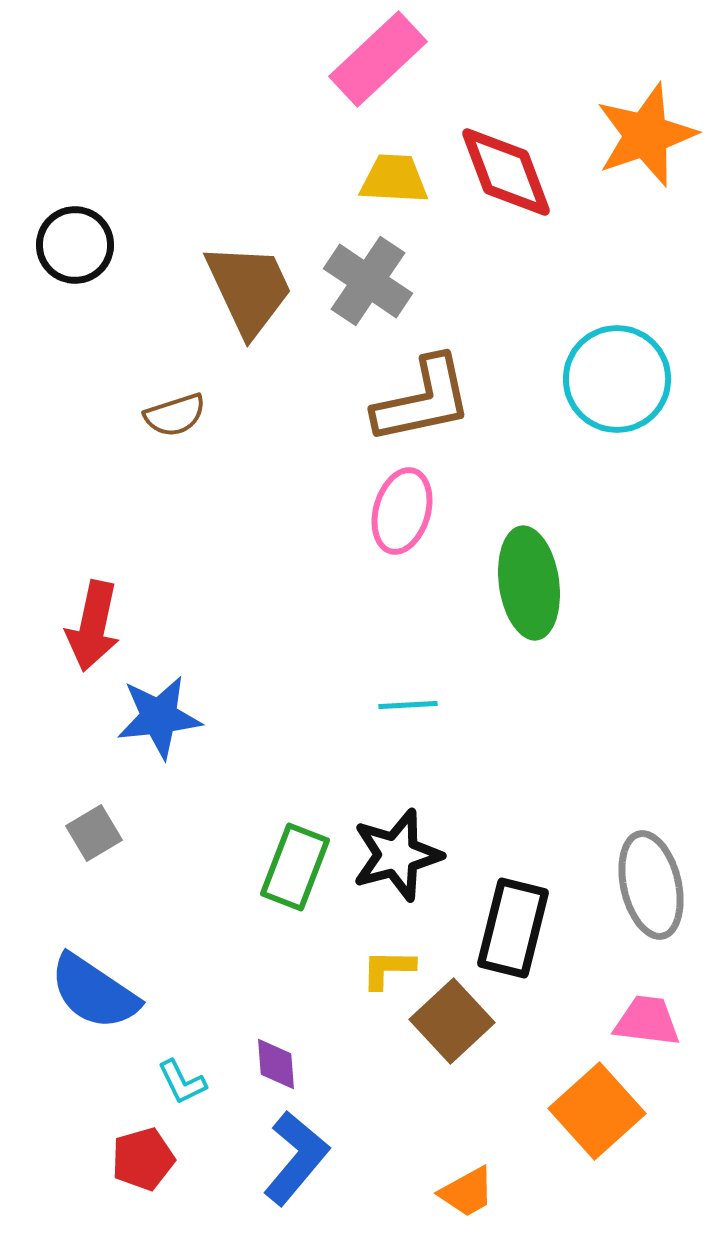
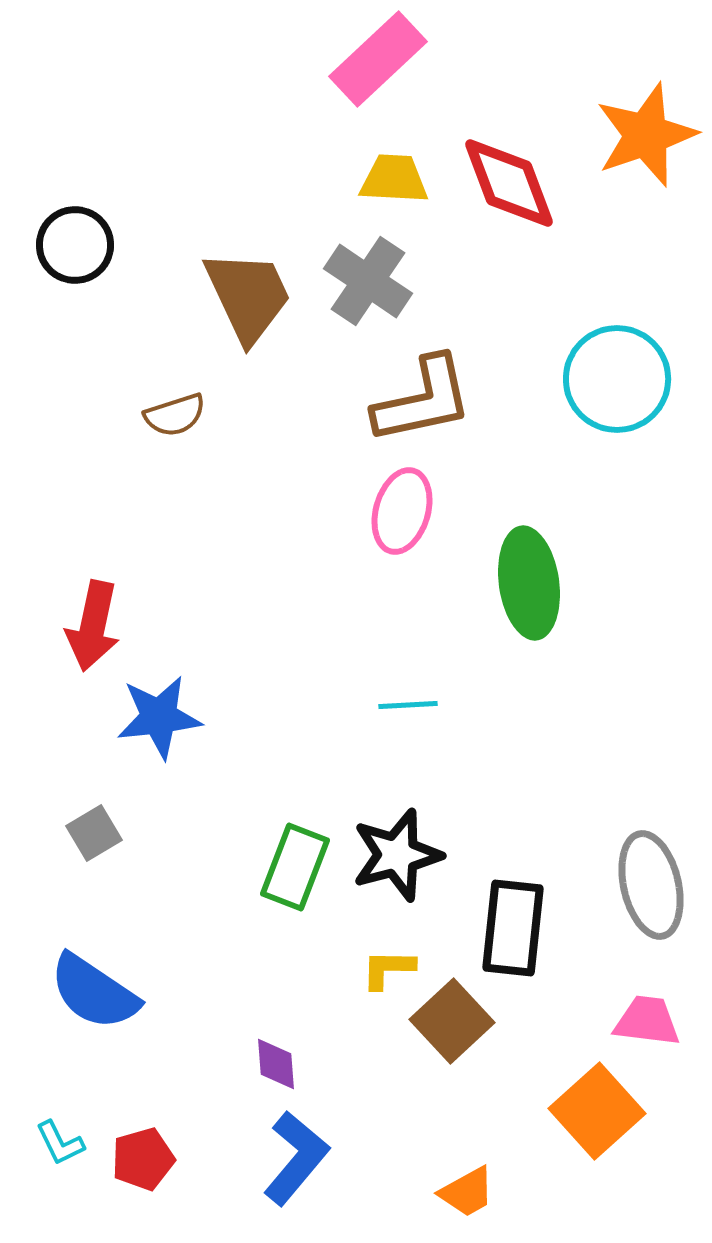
red diamond: moved 3 px right, 11 px down
brown trapezoid: moved 1 px left, 7 px down
black rectangle: rotated 8 degrees counterclockwise
cyan L-shape: moved 122 px left, 61 px down
